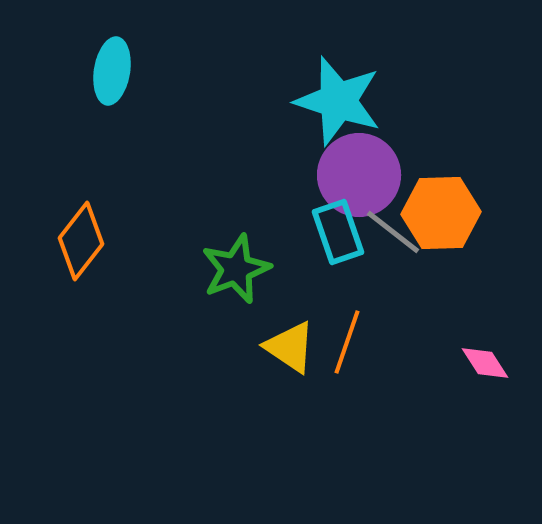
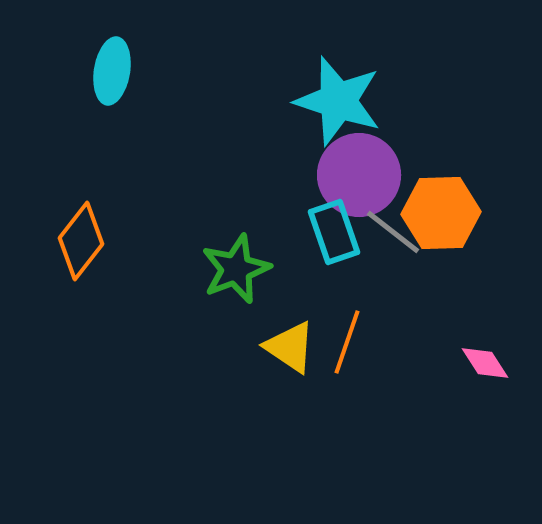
cyan rectangle: moved 4 px left
